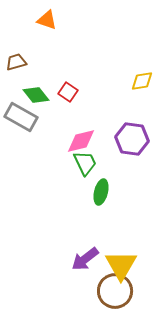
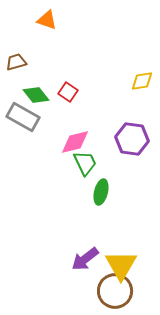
gray rectangle: moved 2 px right
pink diamond: moved 6 px left, 1 px down
